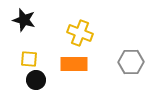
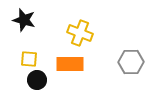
orange rectangle: moved 4 px left
black circle: moved 1 px right
